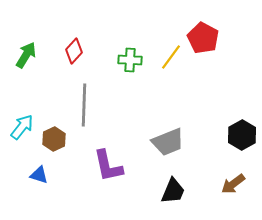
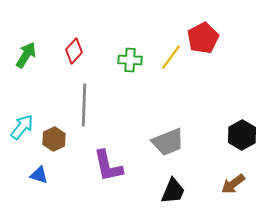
red pentagon: rotated 16 degrees clockwise
